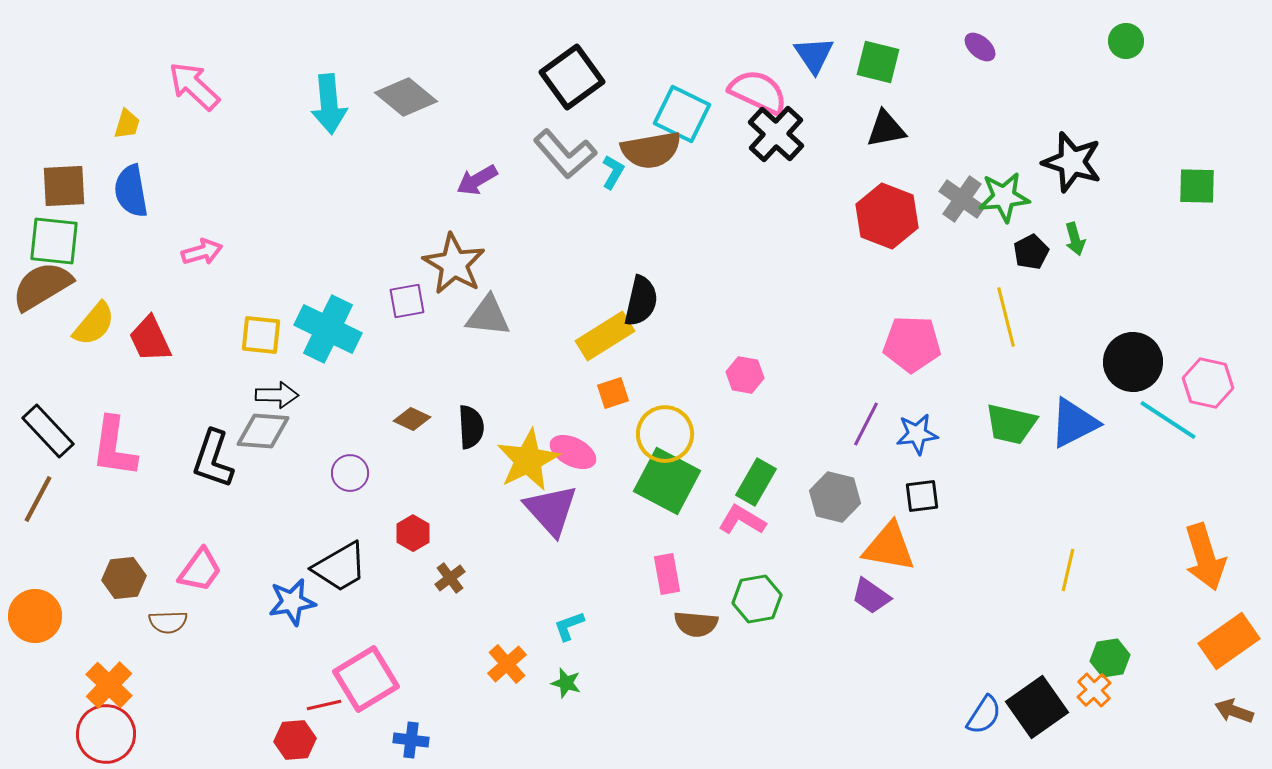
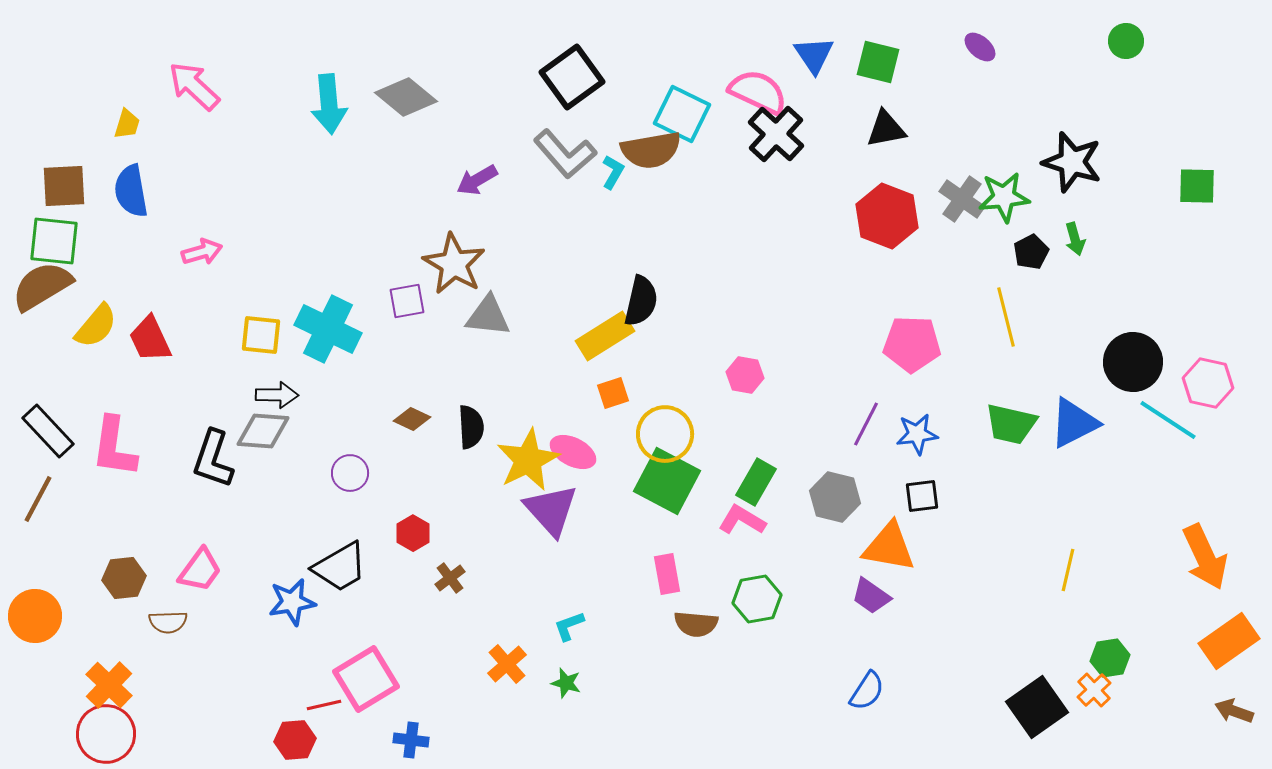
yellow semicircle at (94, 324): moved 2 px right, 2 px down
orange arrow at (1205, 557): rotated 8 degrees counterclockwise
blue semicircle at (984, 715): moved 117 px left, 24 px up
